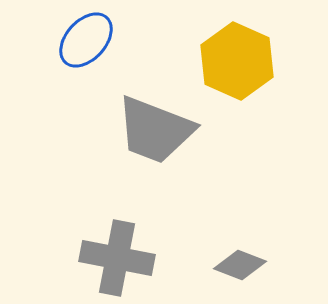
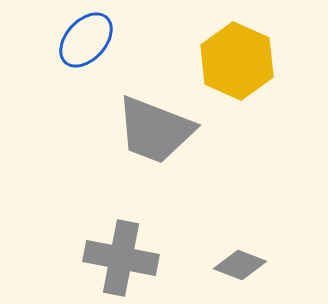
gray cross: moved 4 px right
